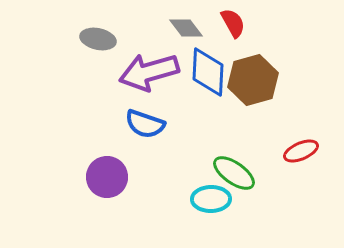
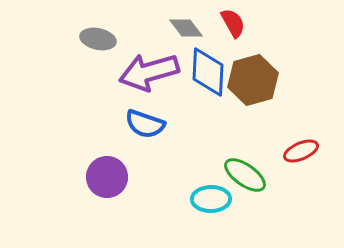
green ellipse: moved 11 px right, 2 px down
